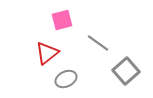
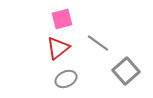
pink square: moved 1 px up
red triangle: moved 11 px right, 5 px up
